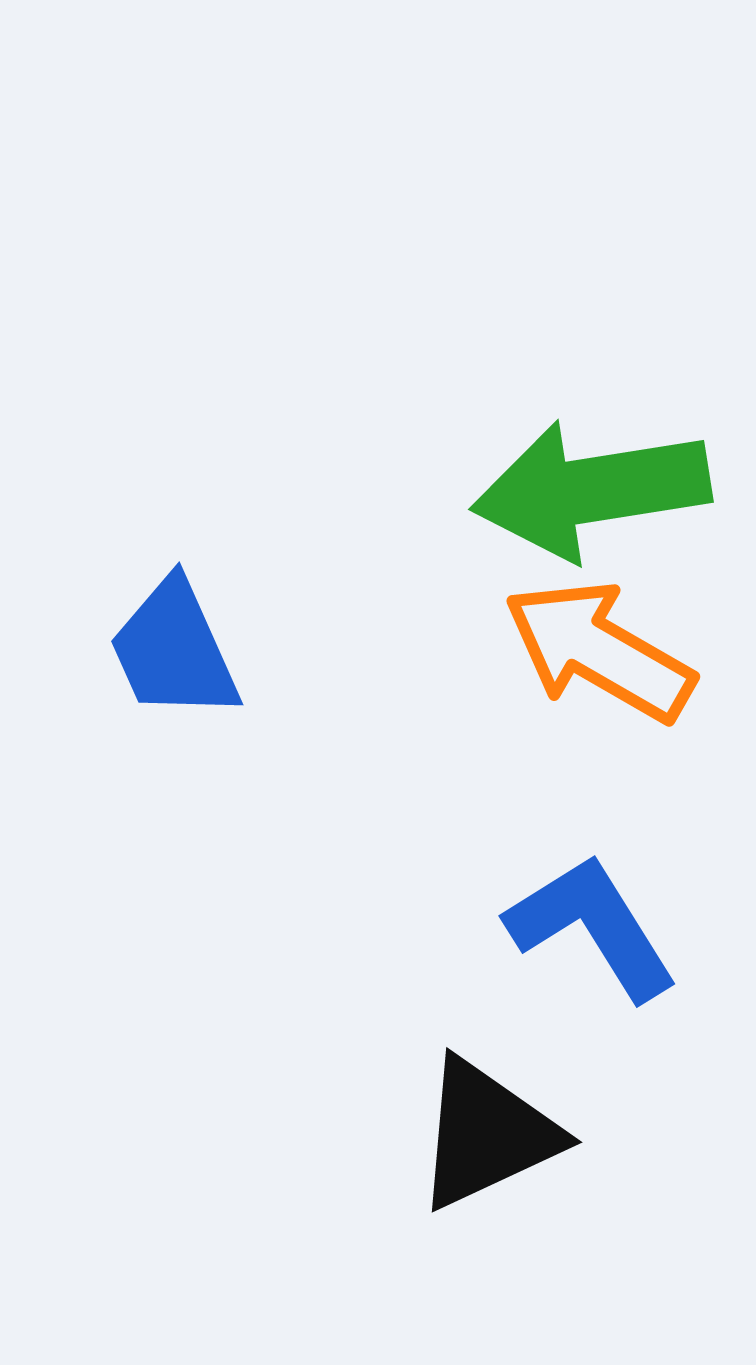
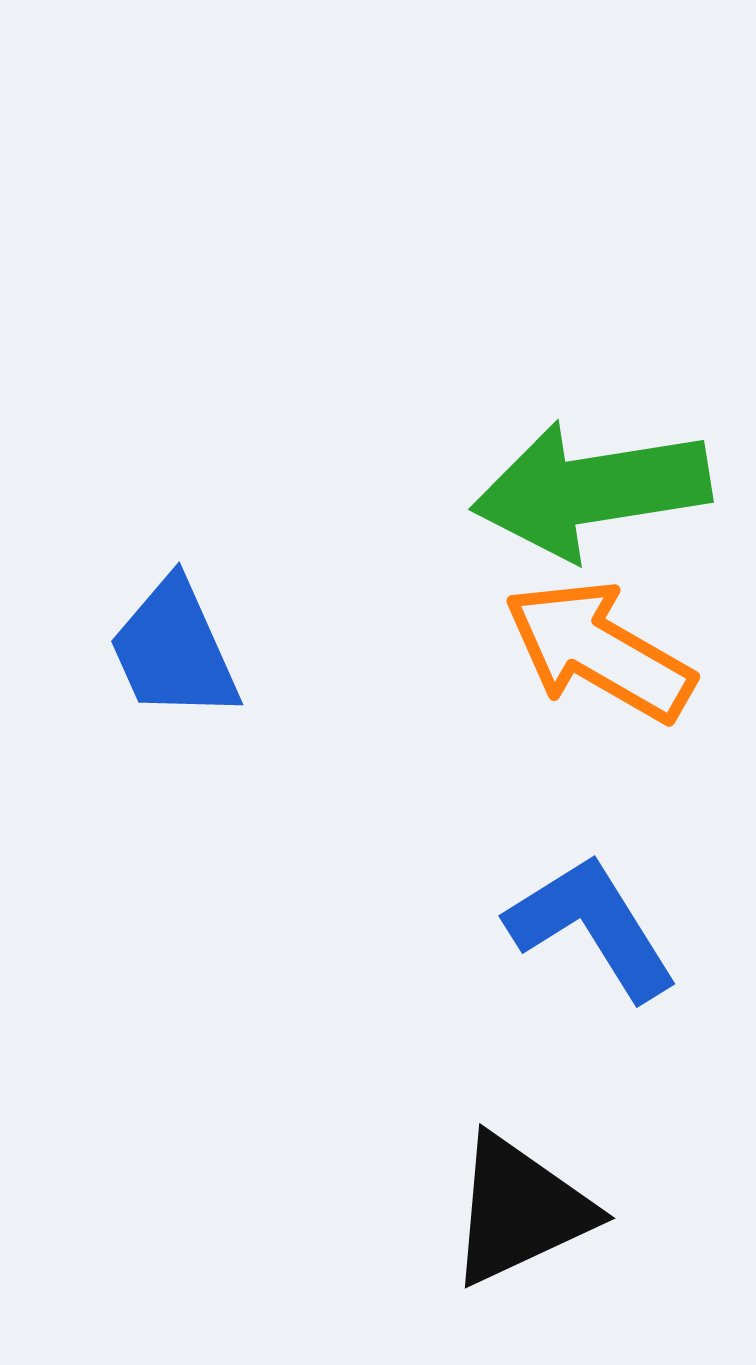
black triangle: moved 33 px right, 76 px down
